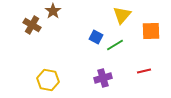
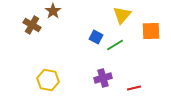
red line: moved 10 px left, 17 px down
